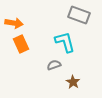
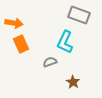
cyan L-shape: rotated 140 degrees counterclockwise
gray semicircle: moved 4 px left, 3 px up
